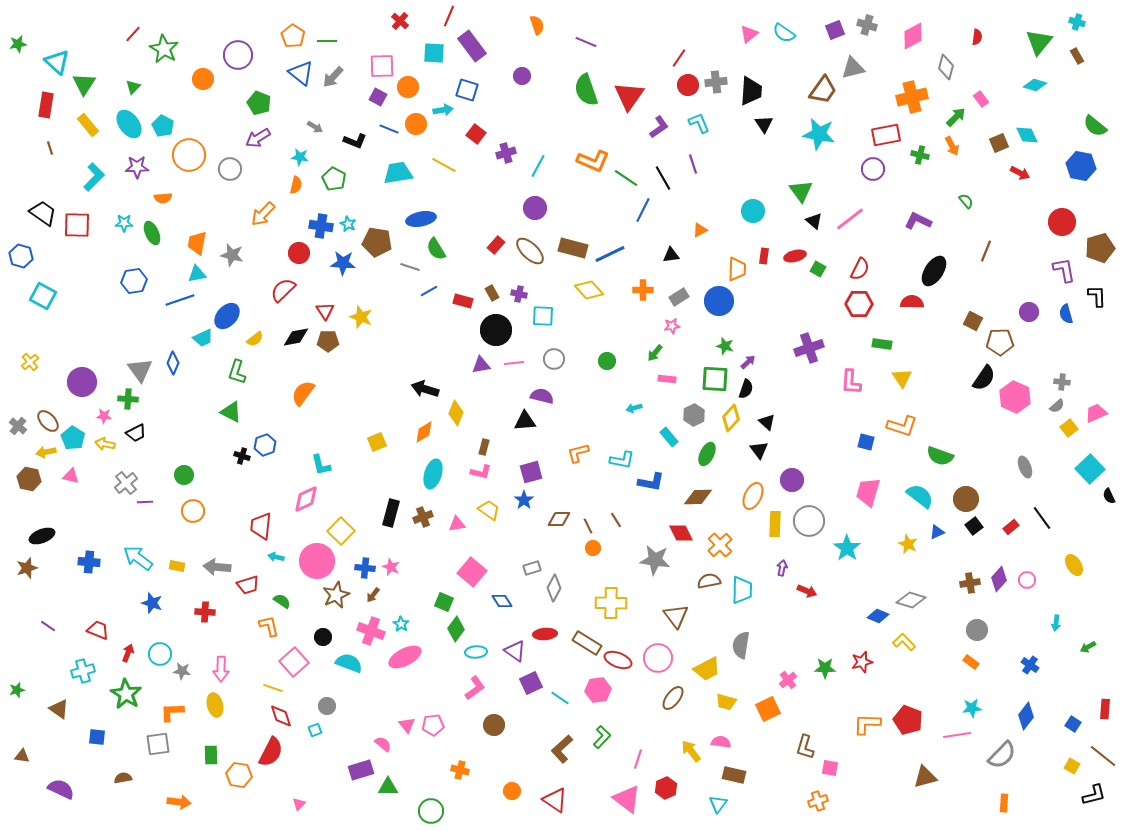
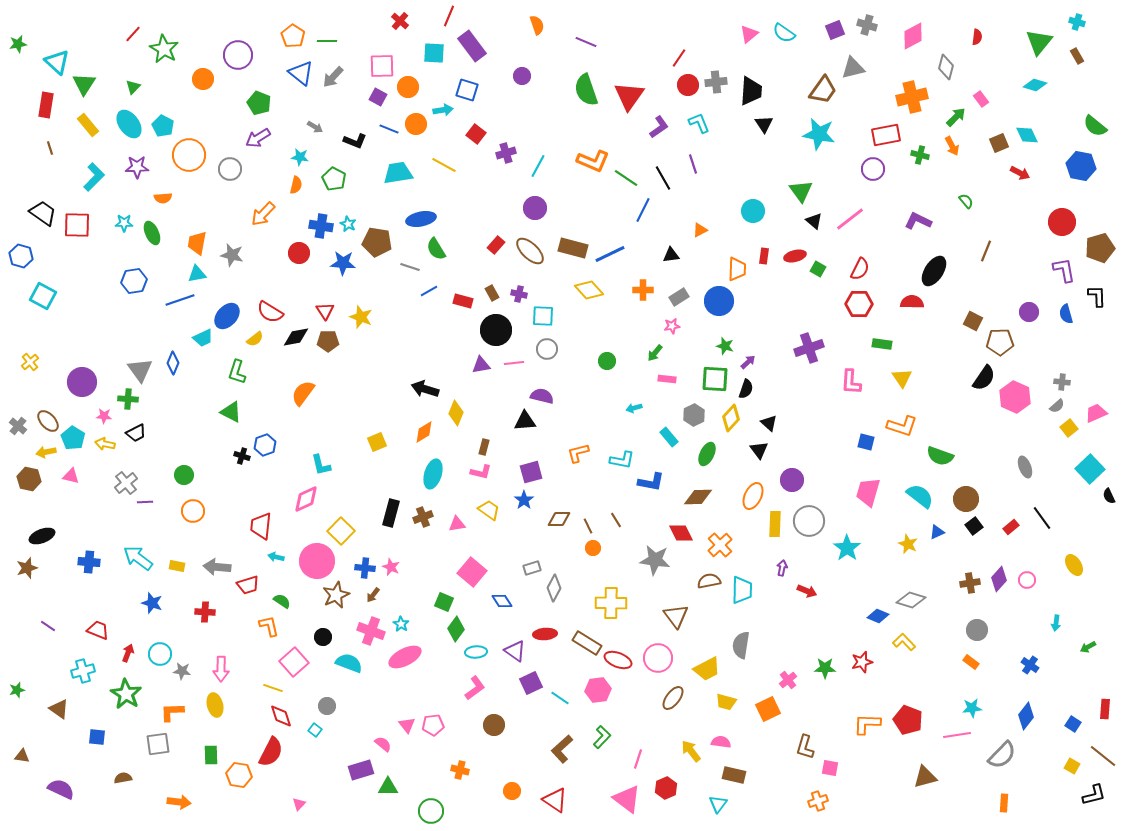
red semicircle at (283, 290): moved 13 px left, 22 px down; rotated 104 degrees counterclockwise
gray circle at (554, 359): moved 7 px left, 10 px up
black triangle at (767, 422): moved 2 px right, 1 px down
cyan square at (315, 730): rotated 32 degrees counterclockwise
